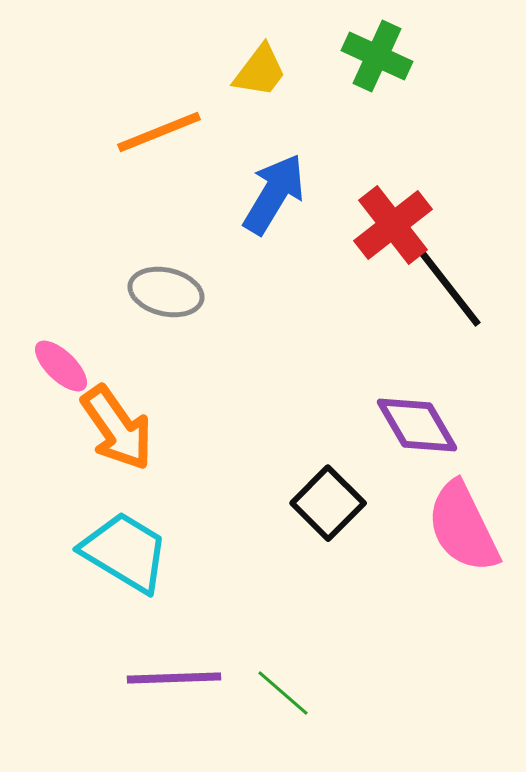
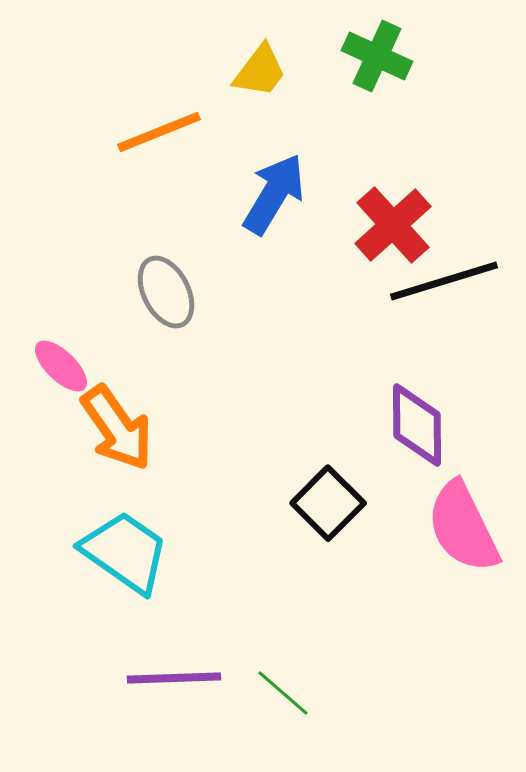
red cross: rotated 4 degrees counterclockwise
black line: rotated 69 degrees counterclockwise
gray ellipse: rotated 50 degrees clockwise
purple diamond: rotated 30 degrees clockwise
cyan trapezoid: rotated 4 degrees clockwise
